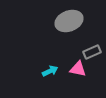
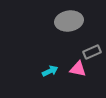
gray ellipse: rotated 12 degrees clockwise
